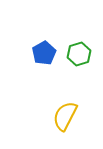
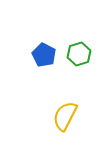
blue pentagon: moved 2 px down; rotated 15 degrees counterclockwise
